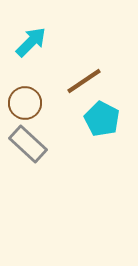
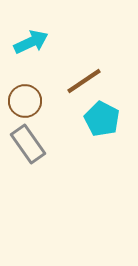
cyan arrow: rotated 20 degrees clockwise
brown circle: moved 2 px up
gray rectangle: rotated 12 degrees clockwise
